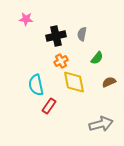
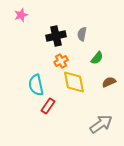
pink star: moved 5 px left, 4 px up; rotated 24 degrees counterclockwise
red rectangle: moved 1 px left
gray arrow: rotated 20 degrees counterclockwise
